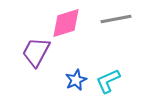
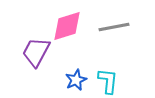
gray line: moved 2 px left, 8 px down
pink diamond: moved 1 px right, 3 px down
cyan L-shape: rotated 120 degrees clockwise
